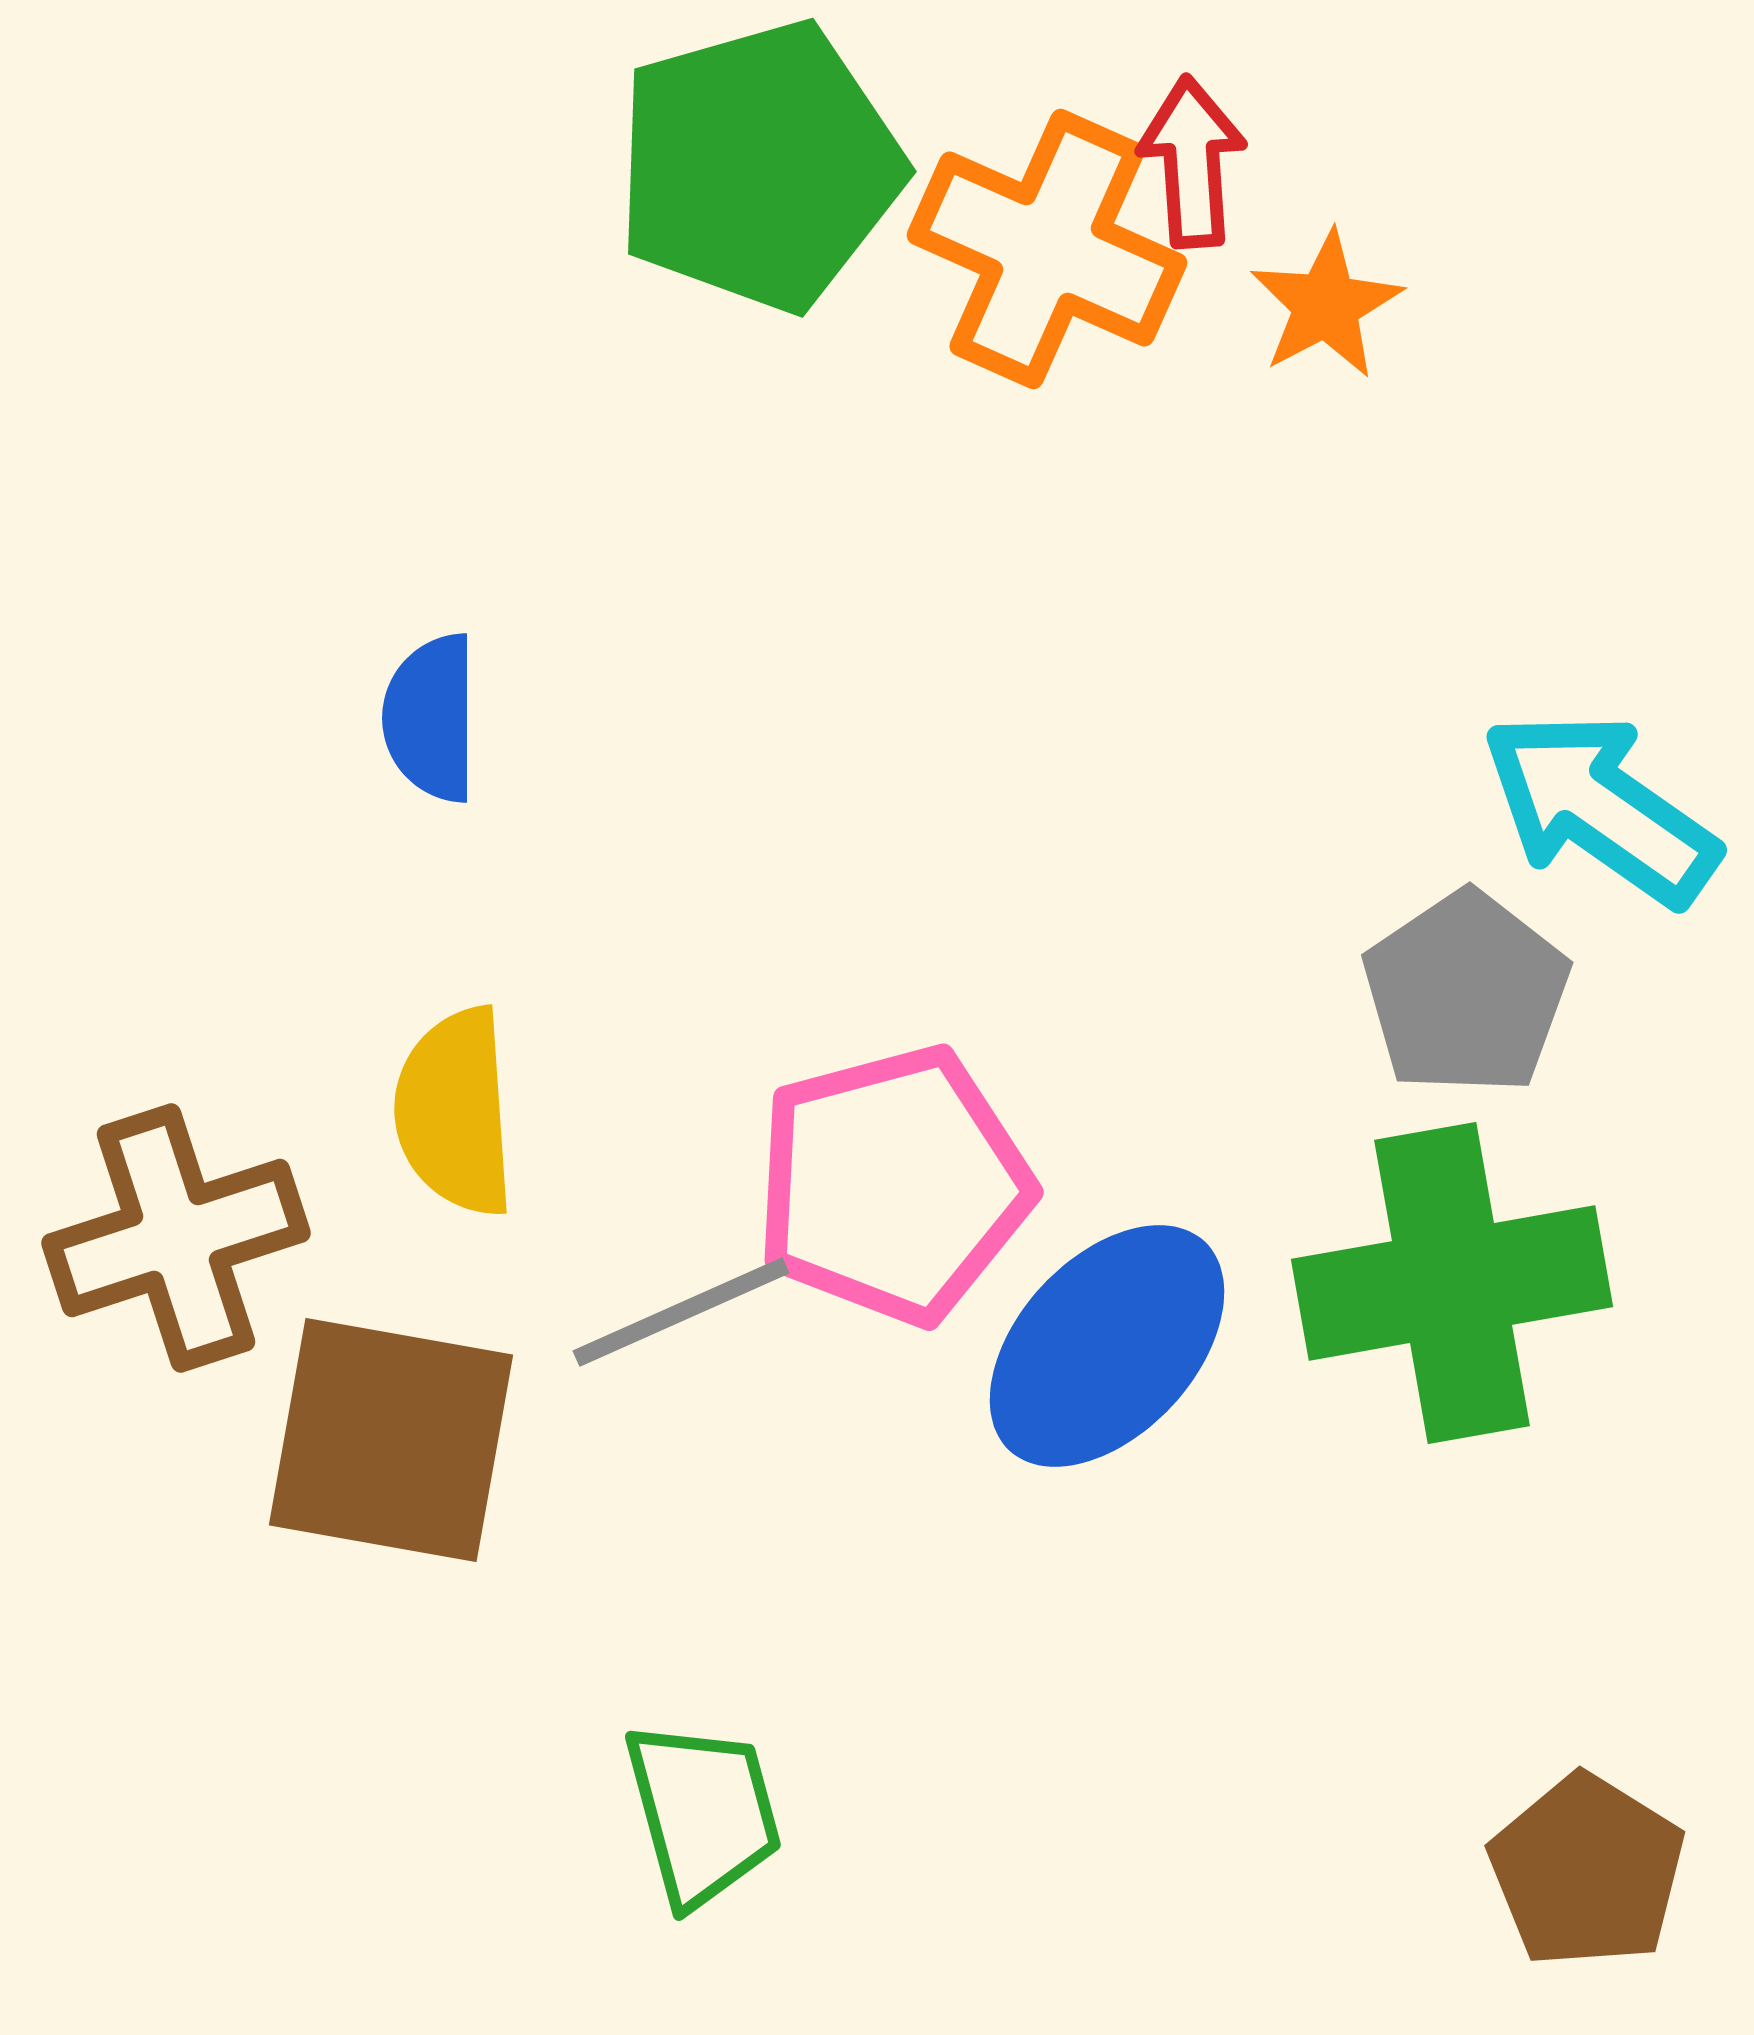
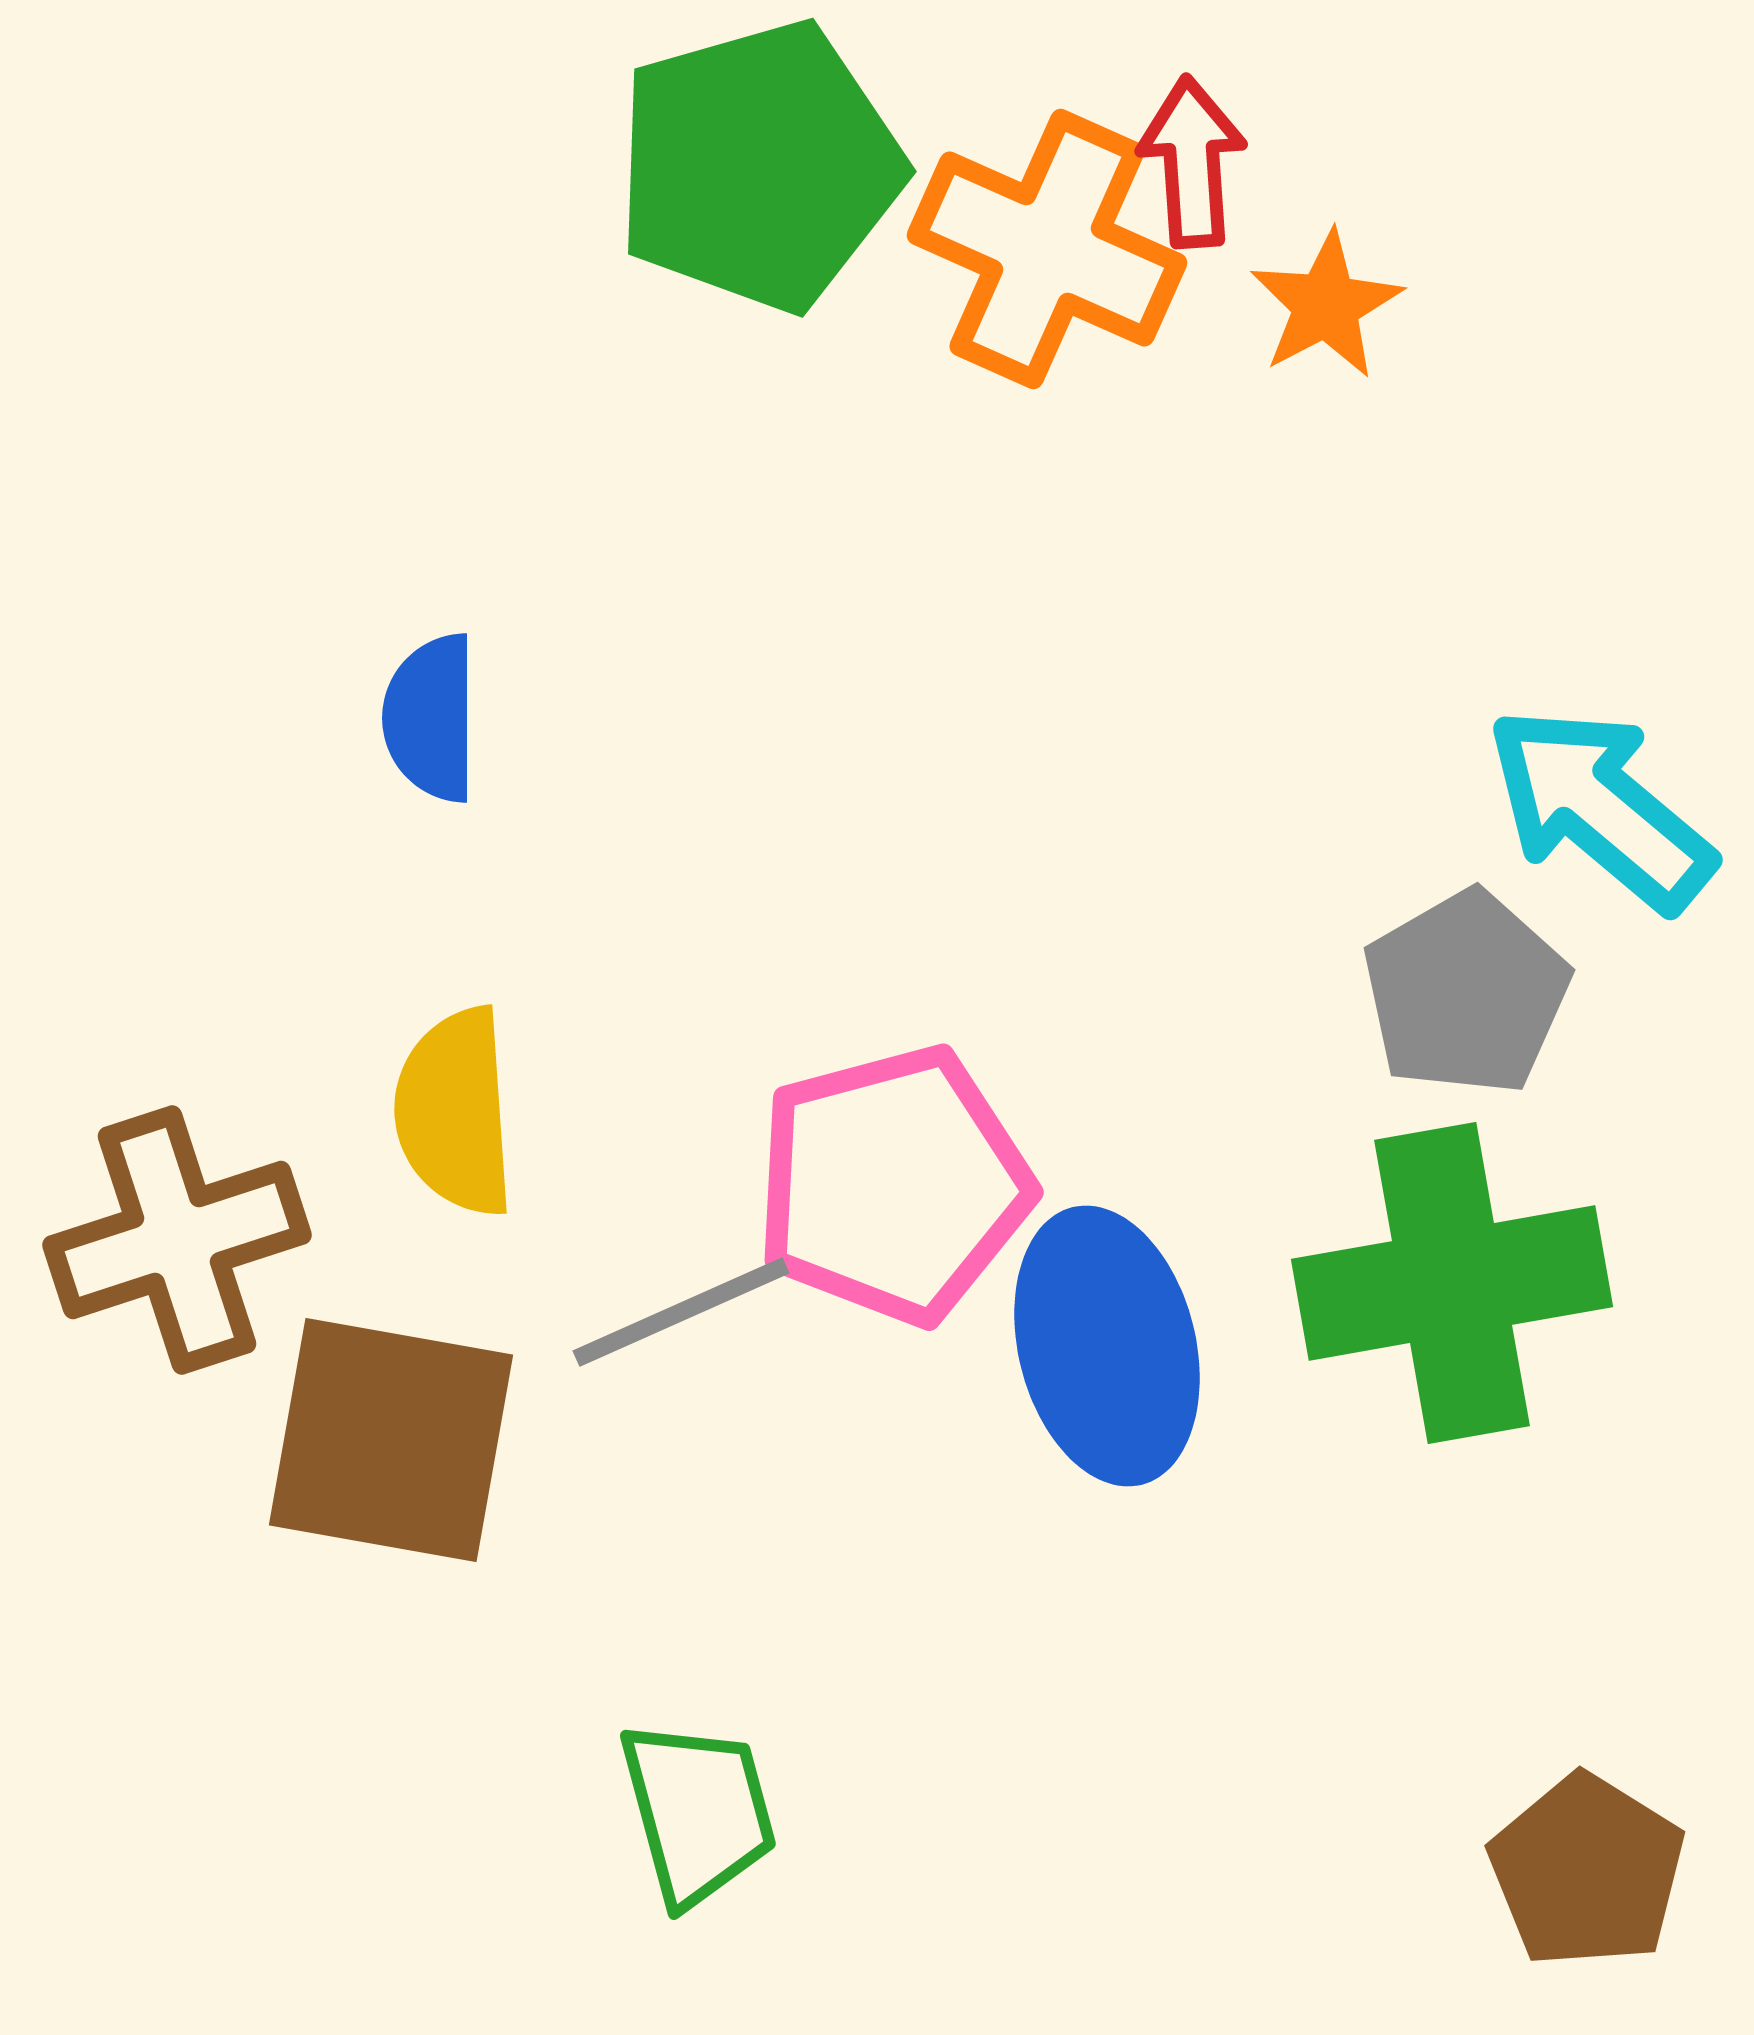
cyan arrow: rotated 5 degrees clockwise
gray pentagon: rotated 4 degrees clockwise
brown cross: moved 1 px right, 2 px down
blue ellipse: rotated 57 degrees counterclockwise
green trapezoid: moved 5 px left, 1 px up
